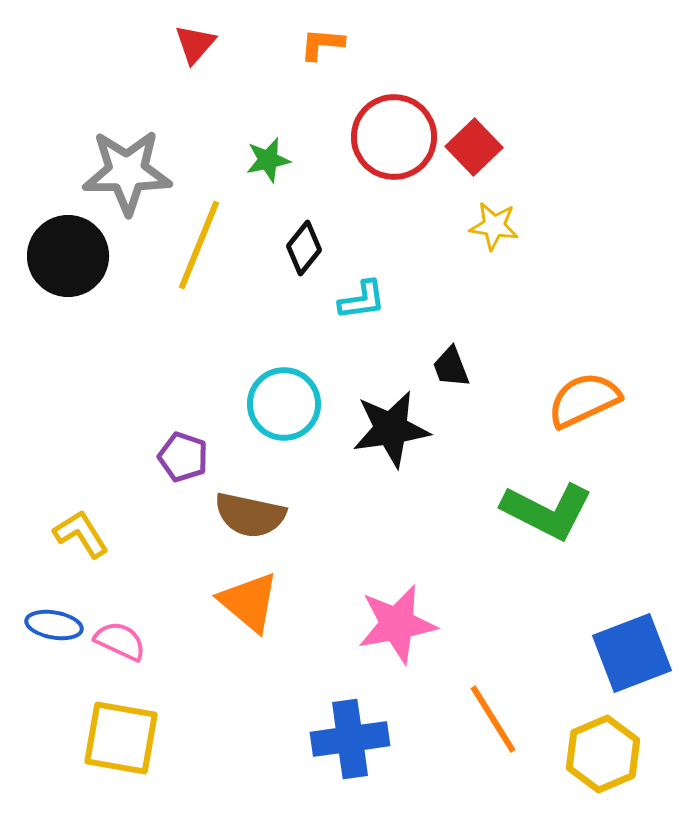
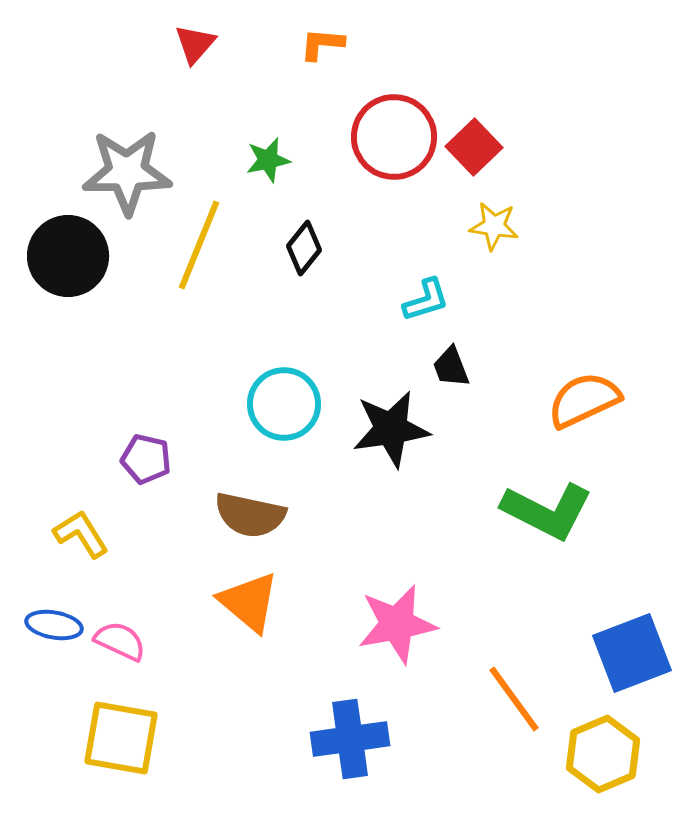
cyan L-shape: moved 64 px right; rotated 9 degrees counterclockwise
purple pentagon: moved 37 px left, 2 px down; rotated 6 degrees counterclockwise
orange line: moved 21 px right, 20 px up; rotated 4 degrees counterclockwise
